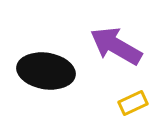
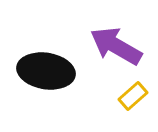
yellow rectangle: moved 7 px up; rotated 16 degrees counterclockwise
